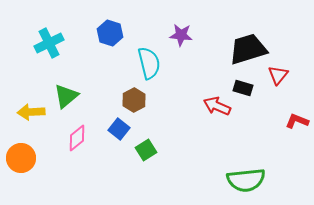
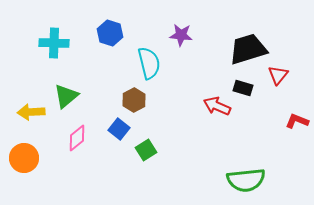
cyan cross: moved 5 px right; rotated 28 degrees clockwise
orange circle: moved 3 px right
